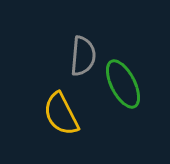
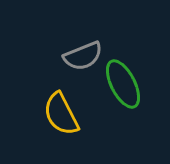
gray semicircle: rotated 63 degrees clockwise
